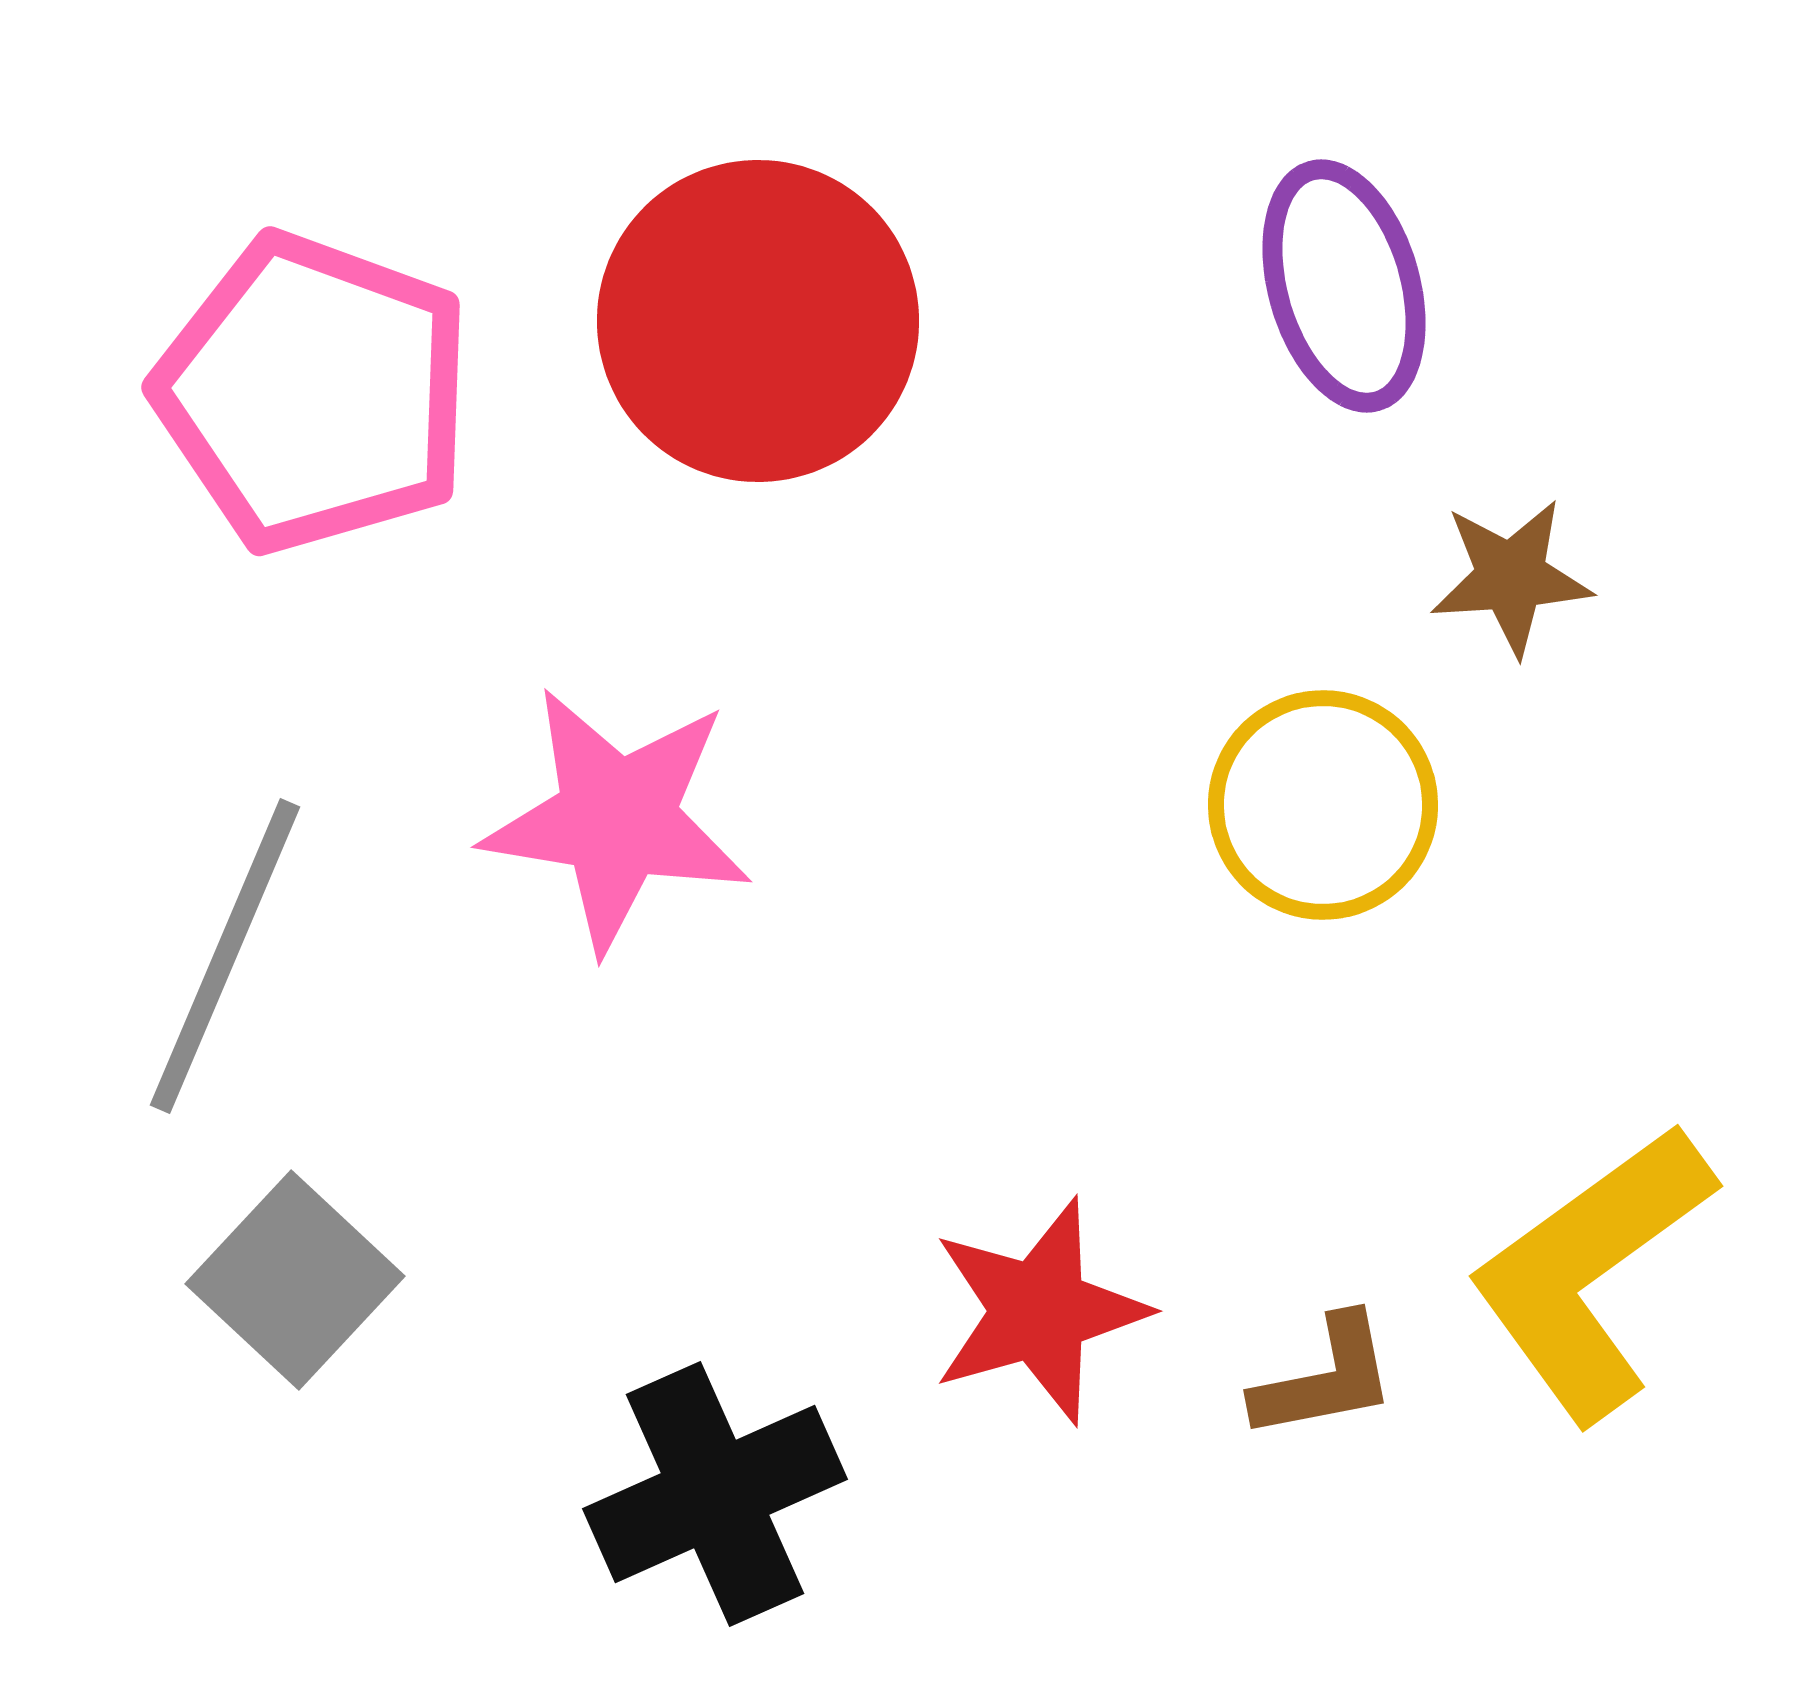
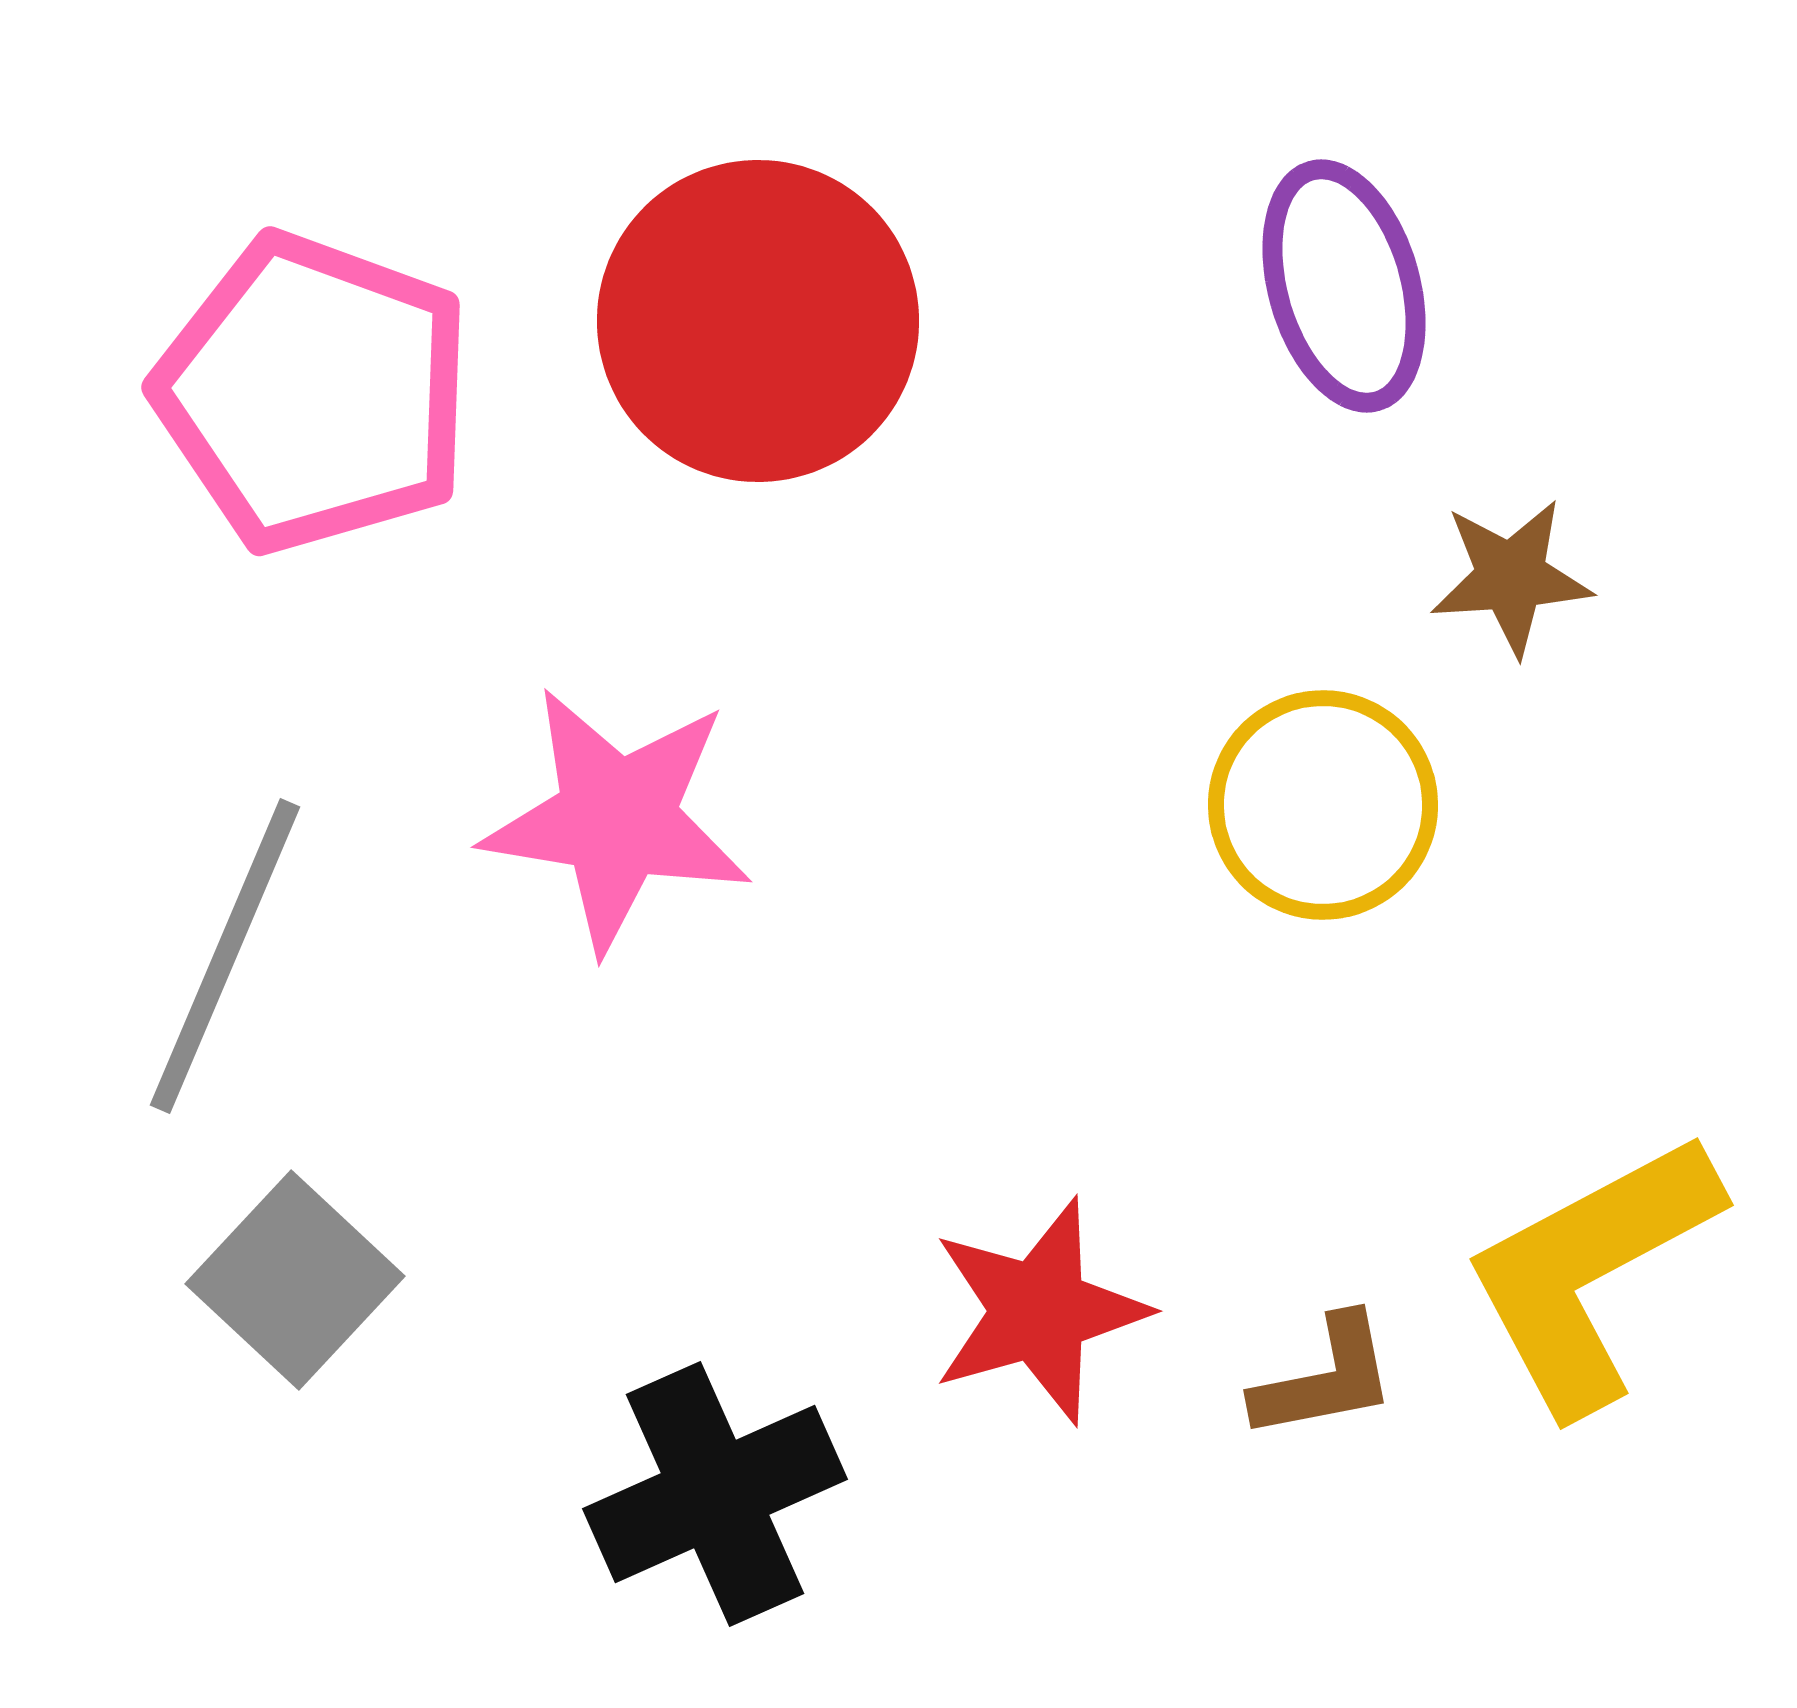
yellow L-shape: rotated 8 degrees clockwise
